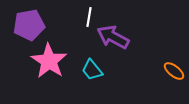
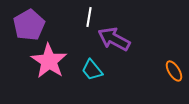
purple pentagon: rotated 20 degrees counterclockwise
purple arrow: moved 1 px right, 2 px down
orange ellipse: rotated 20 degrees clockwise
